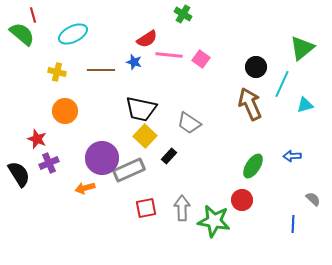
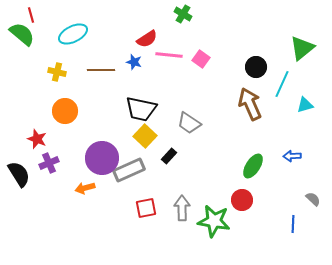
red line: moved 2 px left
